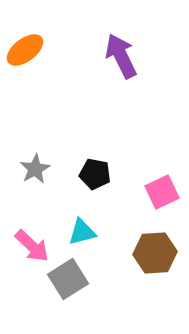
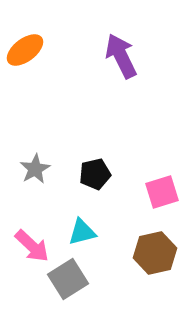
black pentagon: rotated 24 degrees counterclockwise
pink square: rotated 8 degrees clockwise
brown hexagon: rotated 9 degrees counterclockwise
